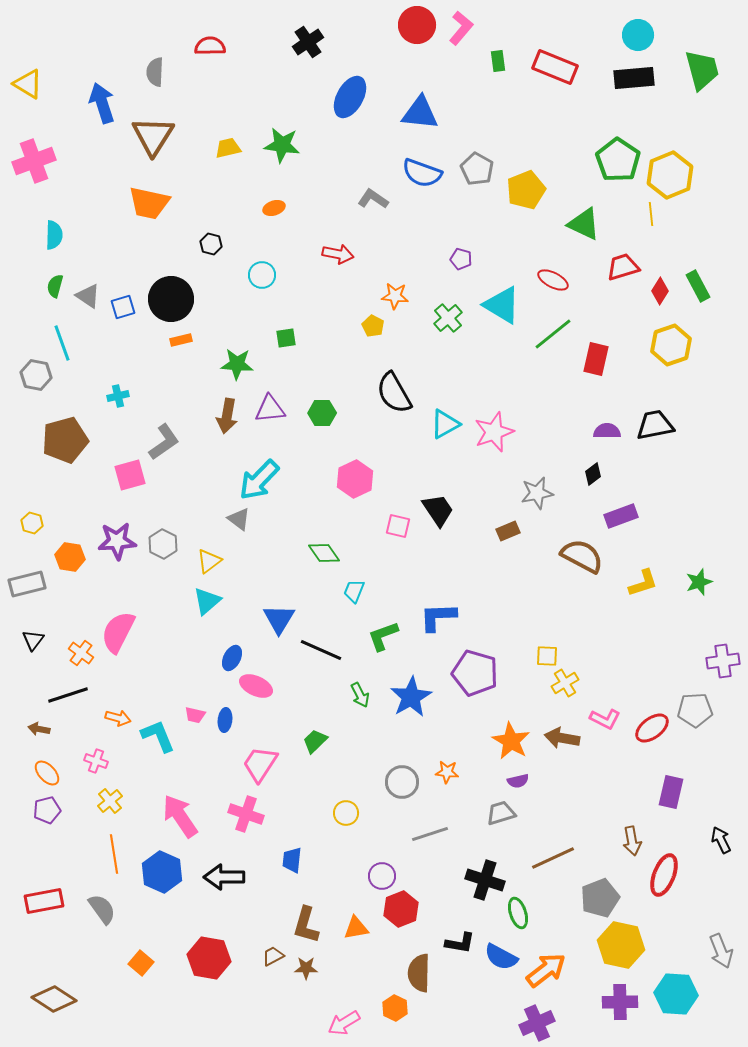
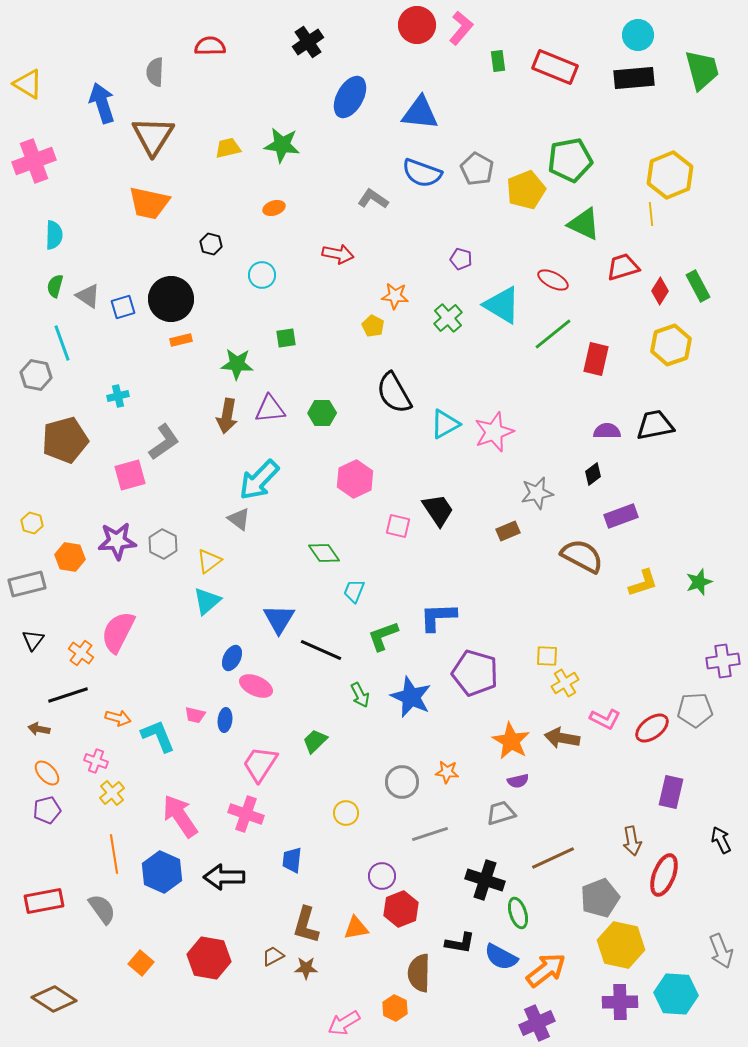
green pentagon at (618, 160): moved 48 px left; rotated 27 degrees clockwise
blue star at (411, 697): rotated 18 degrees counterclockwise
yellow cross at (110, 801): moved 2 px right, 8 px up
